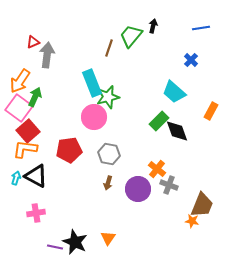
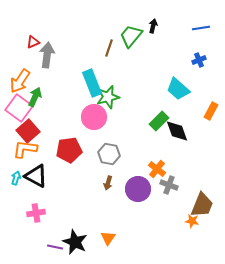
blue cross: moved 8 px right; rotated 24 degrees clockwise
cyan trapezoid: moved 4 px right, 3 px up
